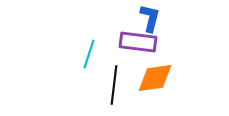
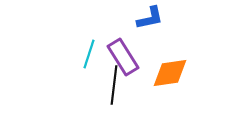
blue L-shape: rotated 64 degrees clockwise
purple rectangle: moved 15 px left, 15 px down; rotated 51 degrees clockwise
orange diamond: moved 15 px right, 5 px up
